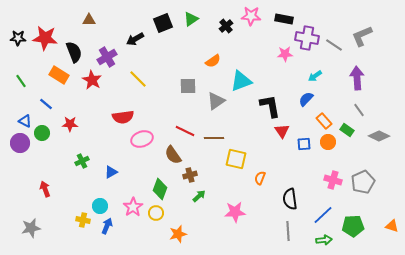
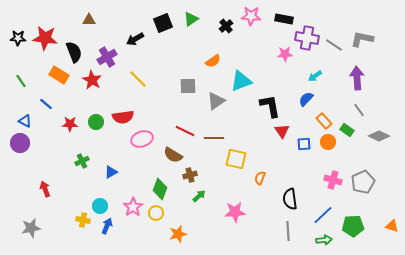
gray L-shape at (362, 36): moved 3 px down; rotated 35 degrees clockwise
green circle at (42, 133): moved 54 px right, 11 px up
brown semicircle at (173, 155): rotated 24 degrees counterclockwise
